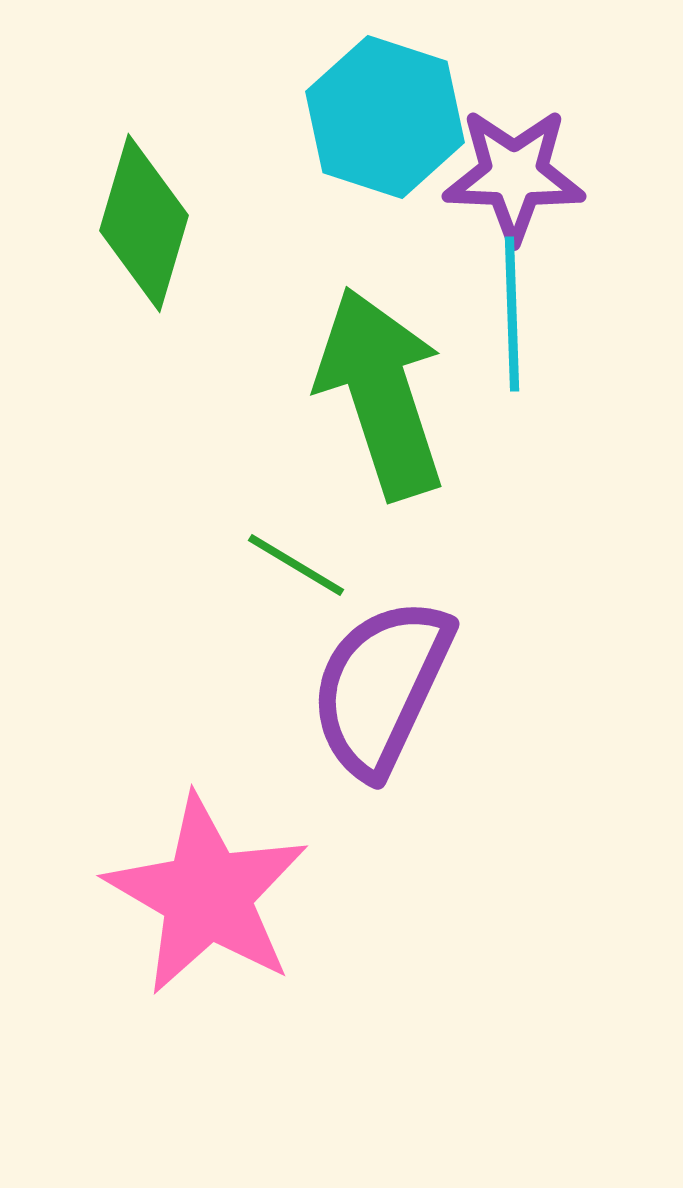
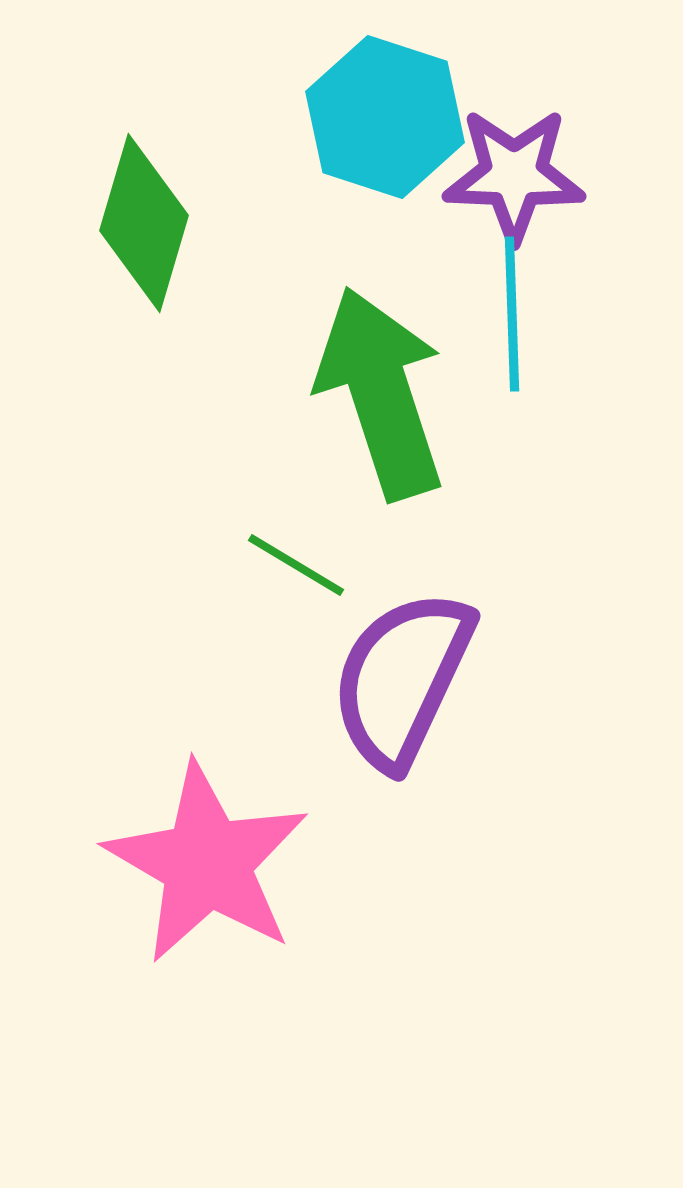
purple semicircle: moved 21 px right, 8 px up
pink star: moved 32 px up
